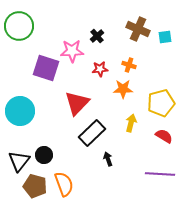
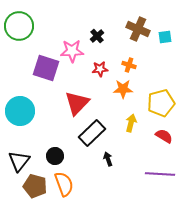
black circle: moved 11 px right, 1 px down
